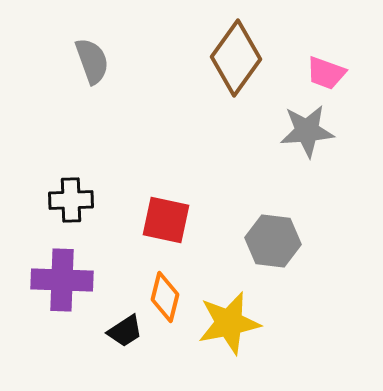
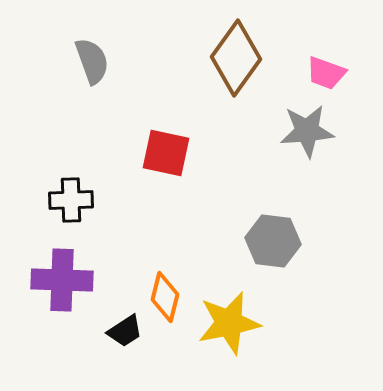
red square: moved 67 px up
